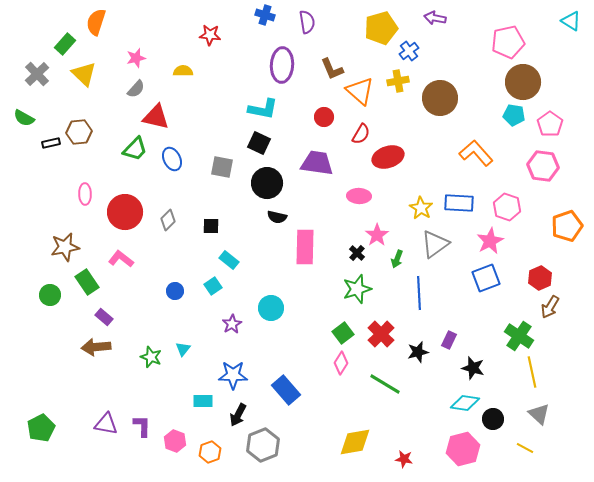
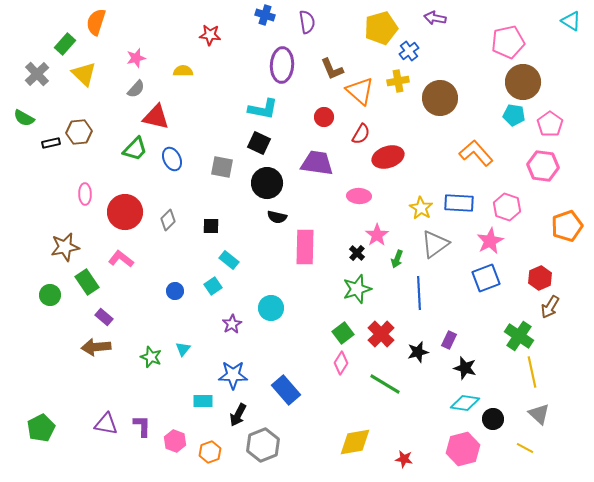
black star at (473, 368): moved 8 px left
